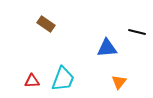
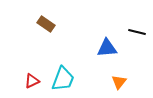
red triangle: rotated 21 degrees counterclockwise
